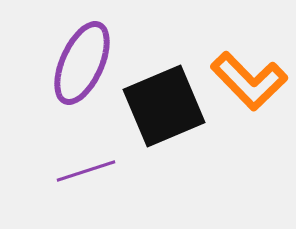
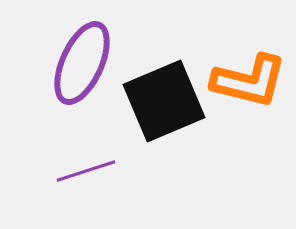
orange L-shape: rotated 32 degrees counterclockwise
black square: moved 5 px up
